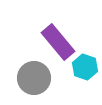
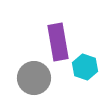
purple rectangle: rotated 30 degrees clockwise
